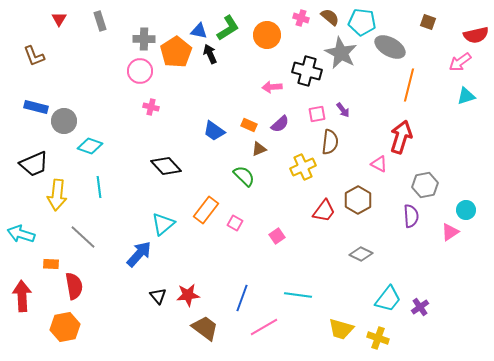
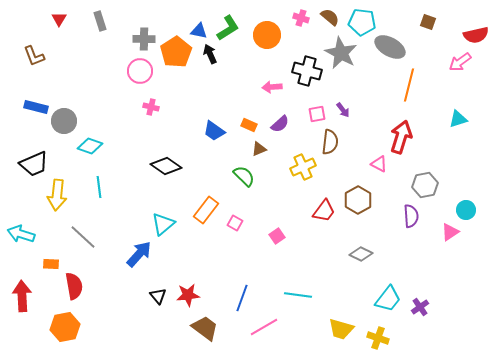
cyan triangle at (466, 96): moved 8 px left, 23 px down
black diamond at (166, 166): rotated 12 degrees counterclockwise
